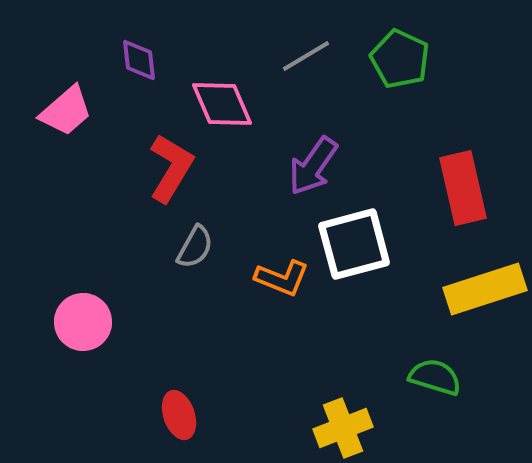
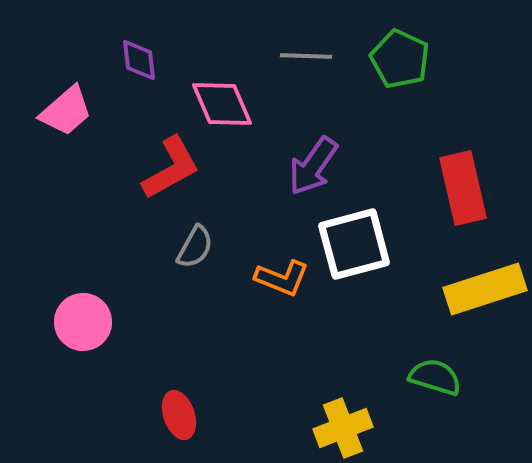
gray line: rotated 33 degrees clockwise
red L-shape: rotated 30 degrees clockwise
